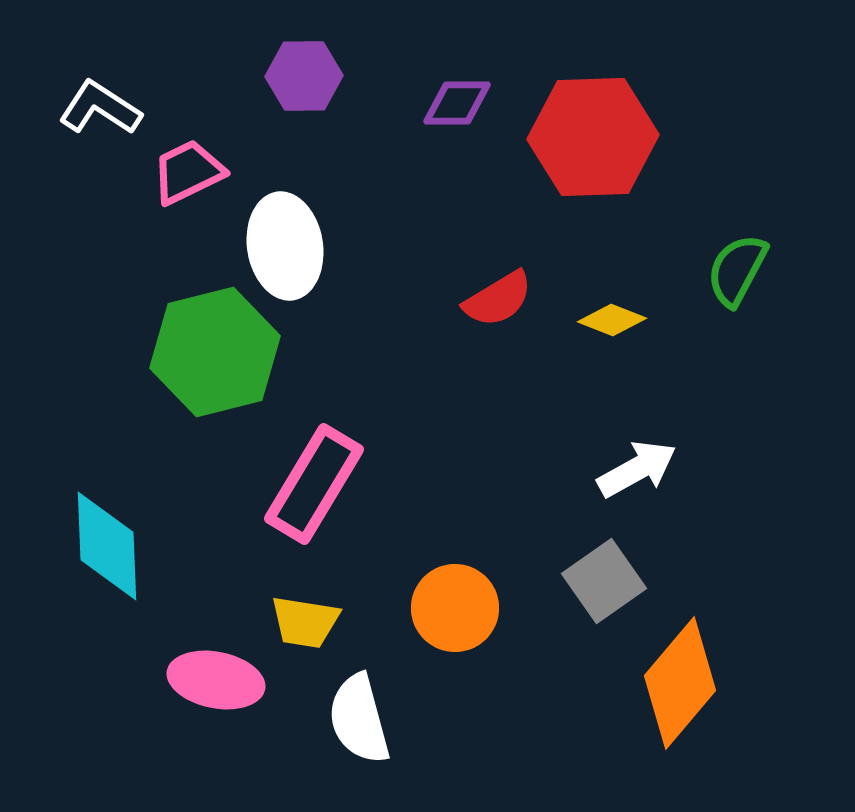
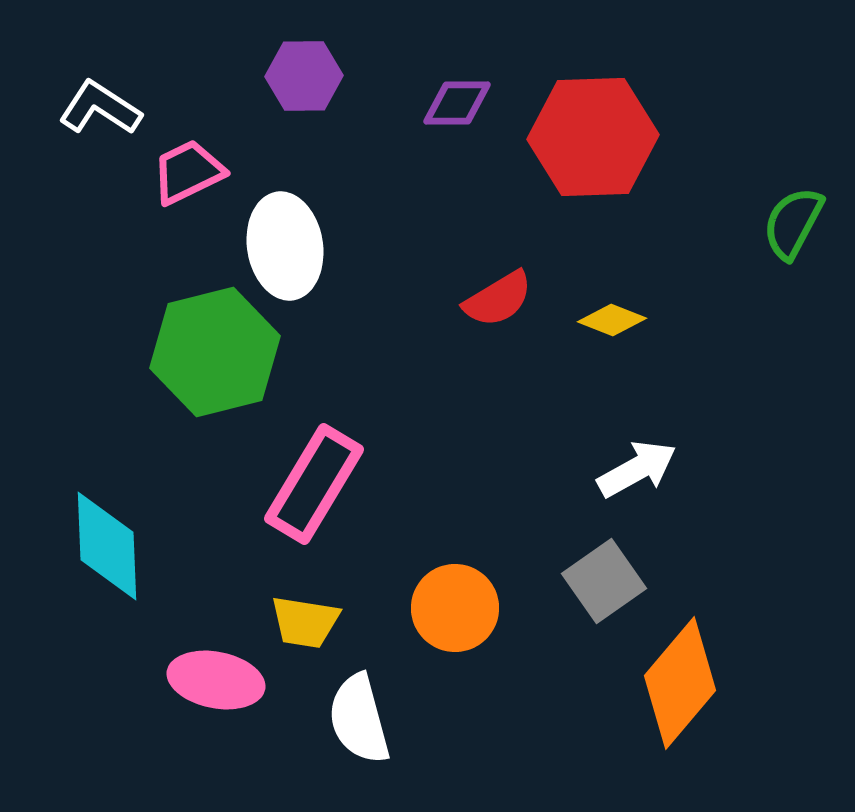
green semicircle: moved 56 px right, 47 px up
